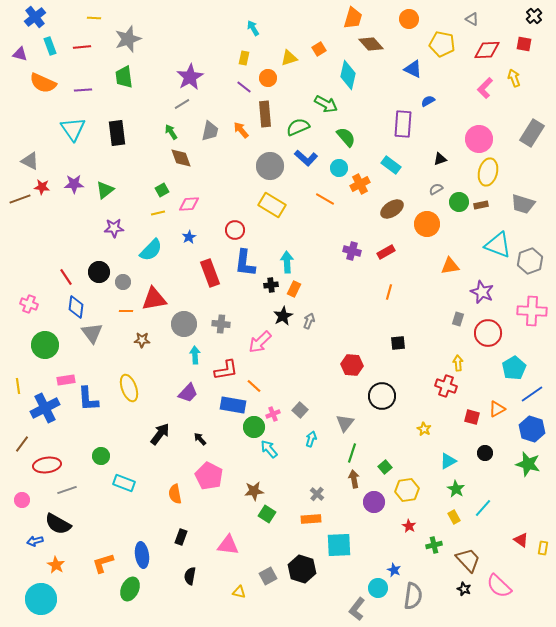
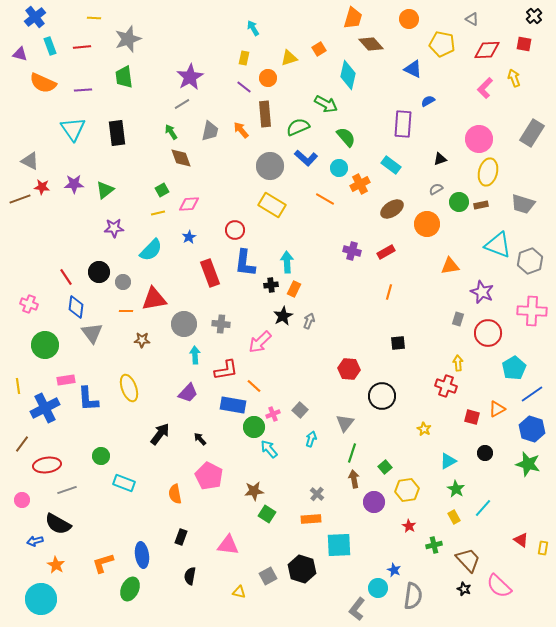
red hexagon at (352, 365): moved 3 px left, 4 px down
